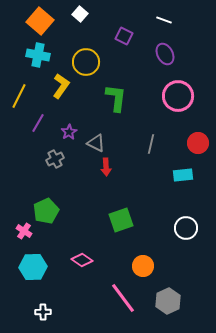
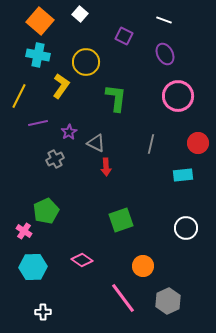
purple line: rotated 48 degrees clockwise
